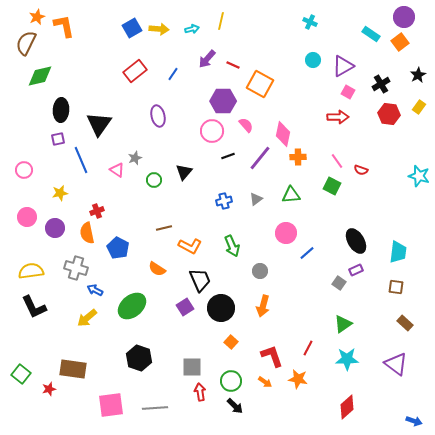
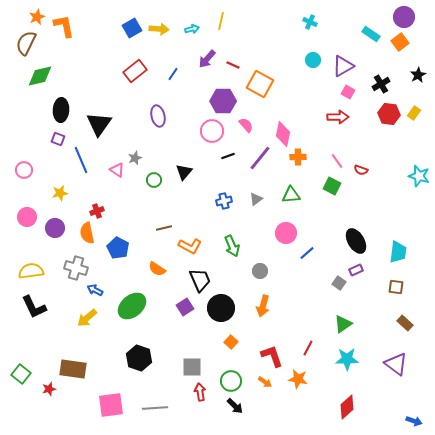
yellow rectangle at (419, 107): moved 5 px left, 6 px down
purple square at (58, 139): rotated 32 degrees clockwise
